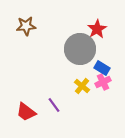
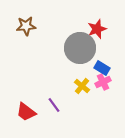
red star: rotated 12 degrees clockwise
gray circle: moved 1 px up
